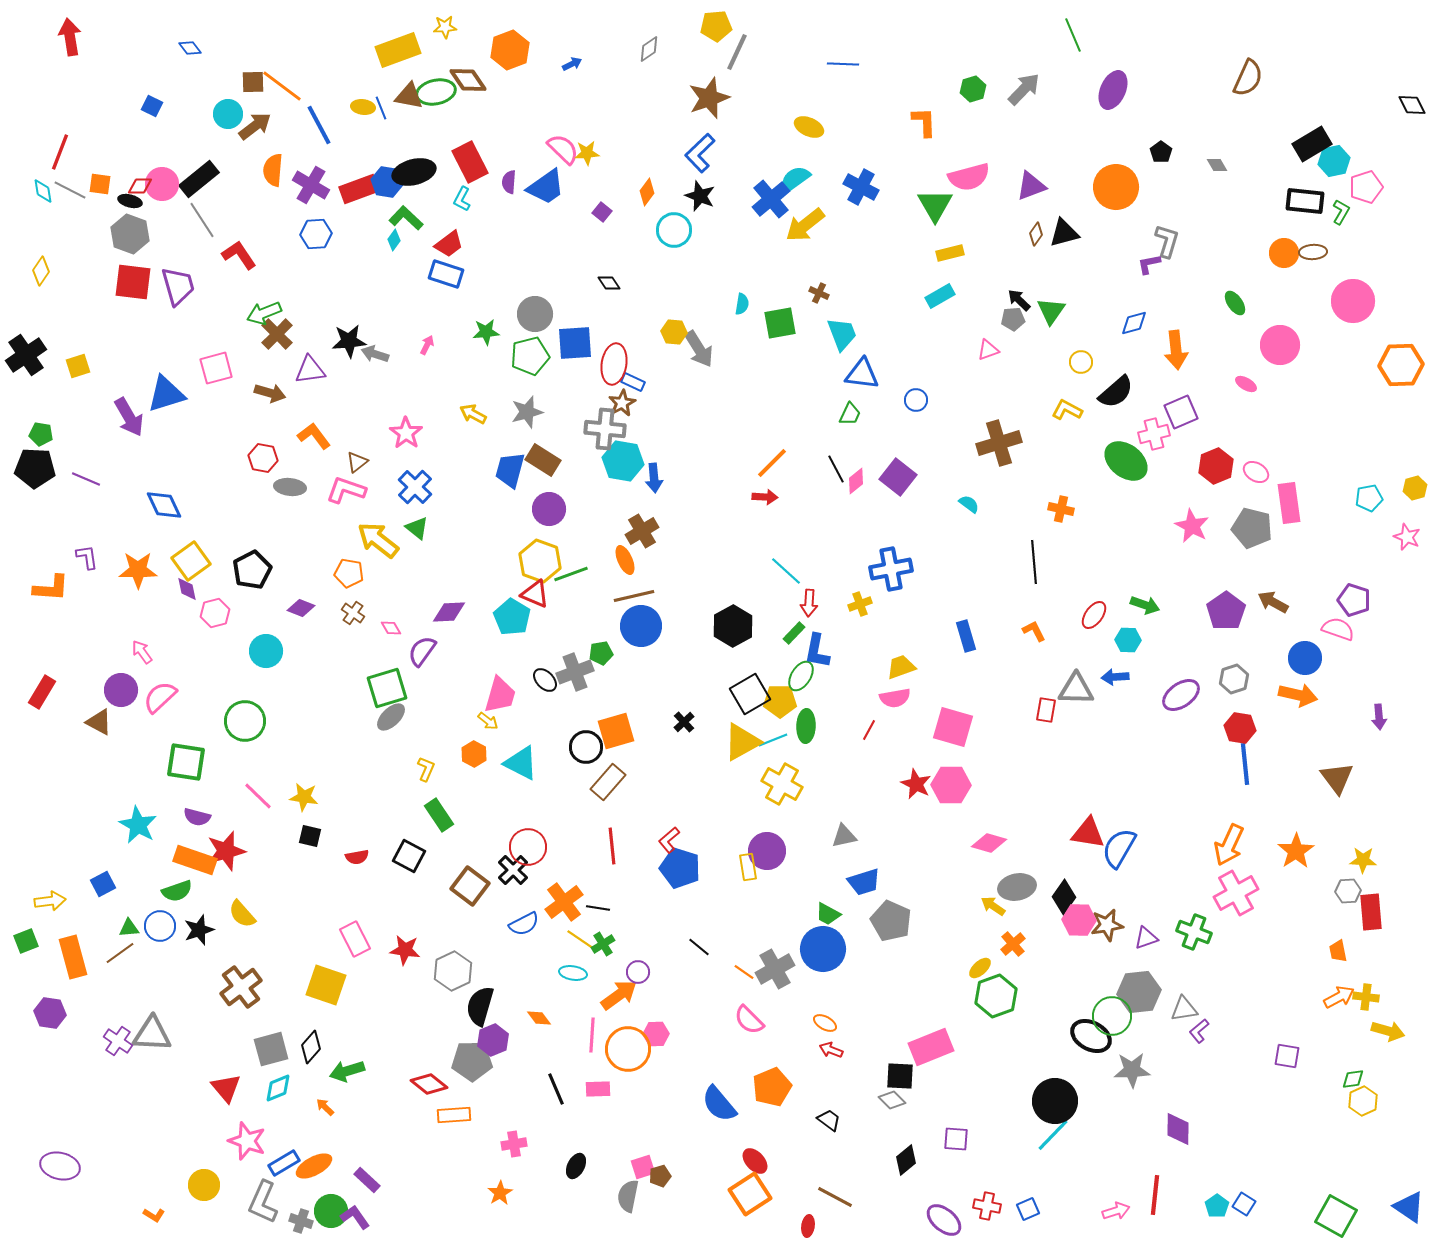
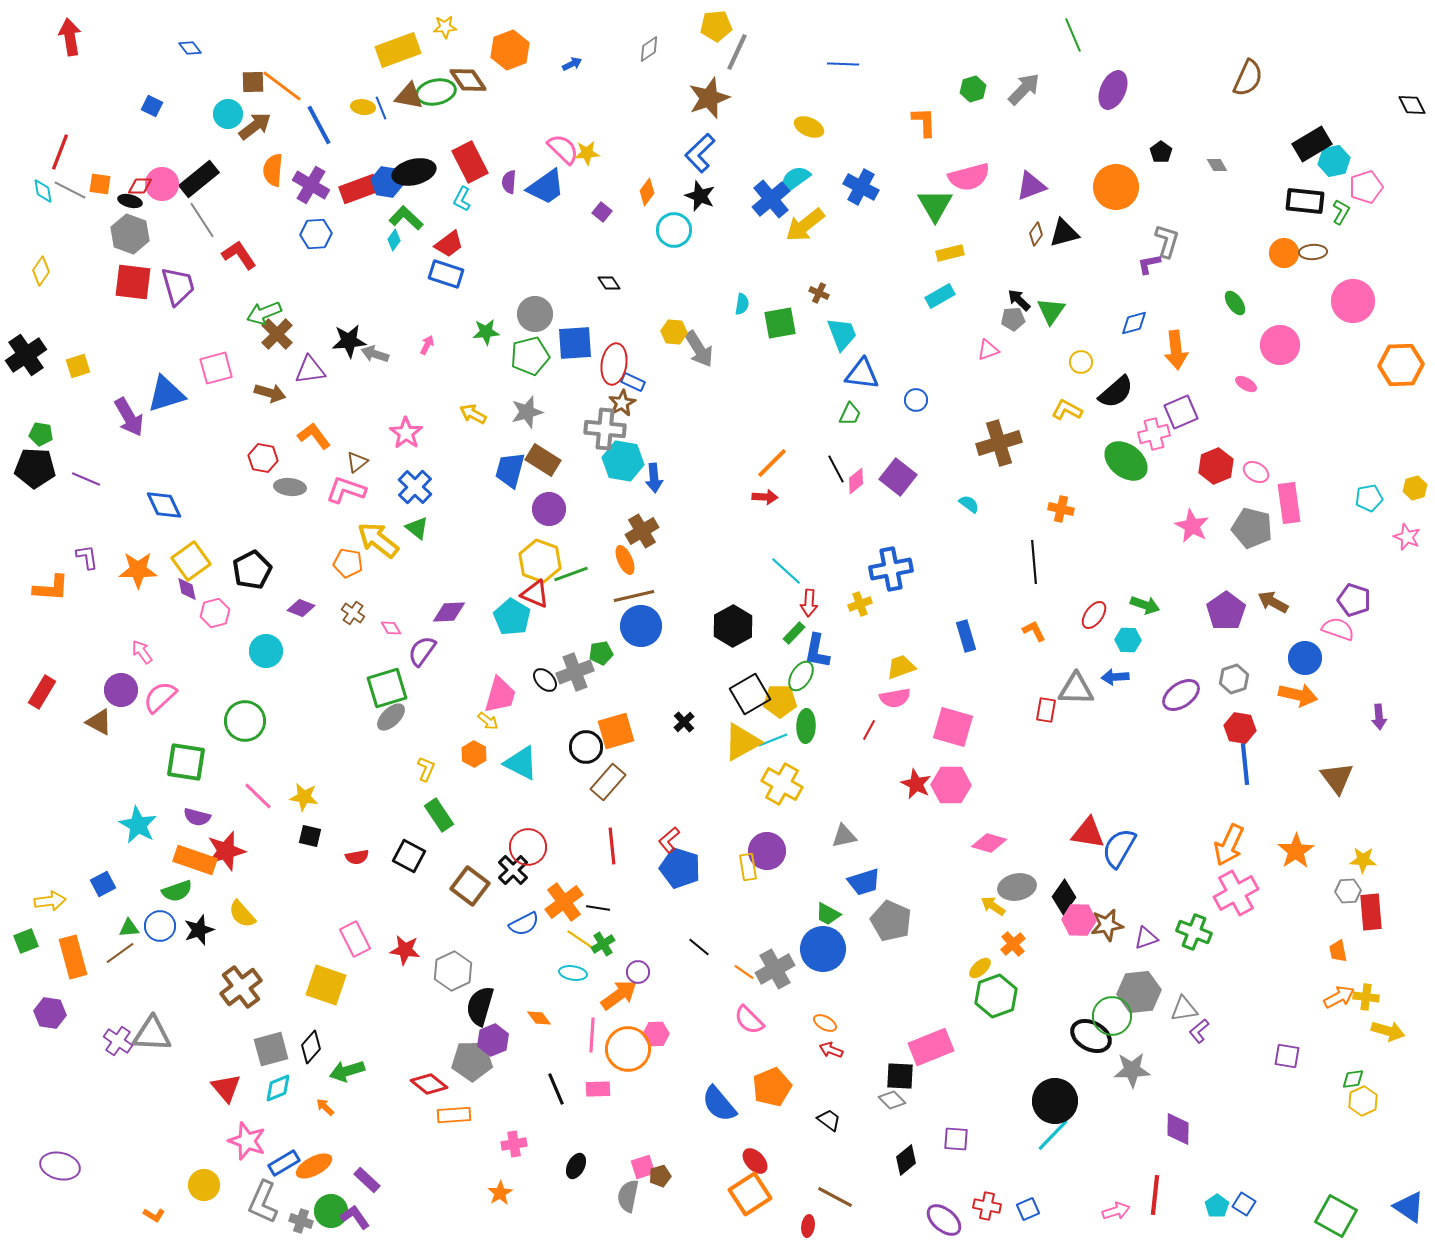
orange pentagon at (349, 573): moved 1 px left, 10 px up
